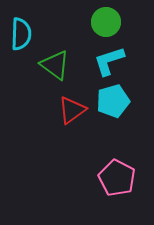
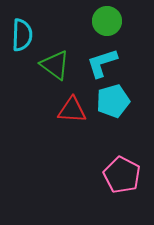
green circle: moved 1 px right, 1 px up
cyan semicircle: moved 1 px right, 1 px down
cyan L-shape: moved 7 px left, 2 px down
red triangle: rotated 40 degrees clockwise
pink pentagon: moved 5 px right, 3 px up
